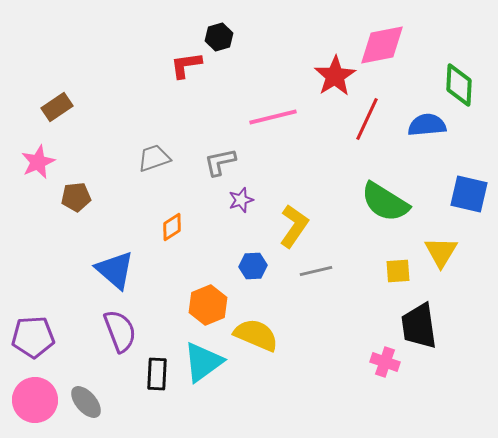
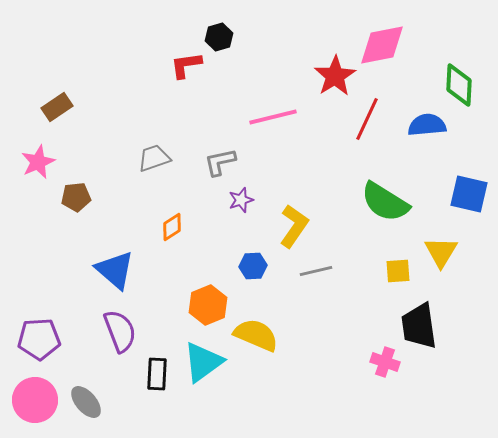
purple pentagon: moved 6 px right, 2 px down
